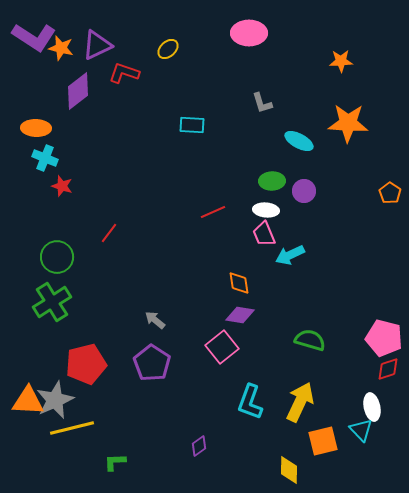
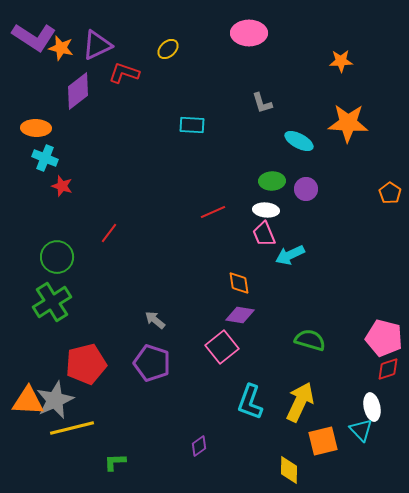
purple circle at (304, 191): moved 2 px right, 2 px up
purple pentagon at (152, 363): rotated 15 degrees counterclockwise
